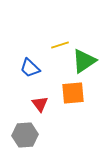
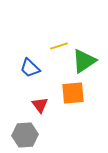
yellow line: moved 1 px left, 1 px down
red triangle: moved 1 px down
